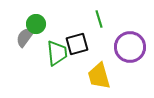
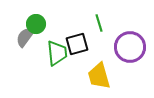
green line: moved 4 px down
